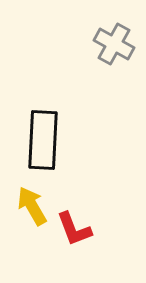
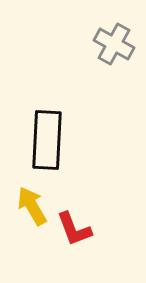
black rectangle: moved 4 px right
